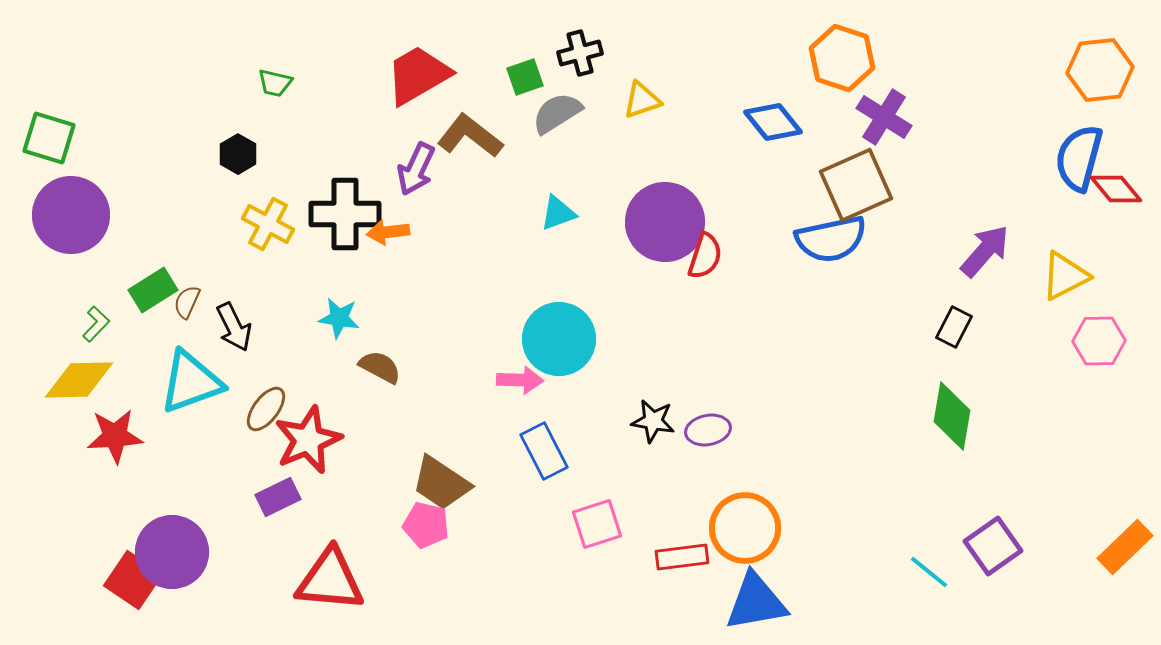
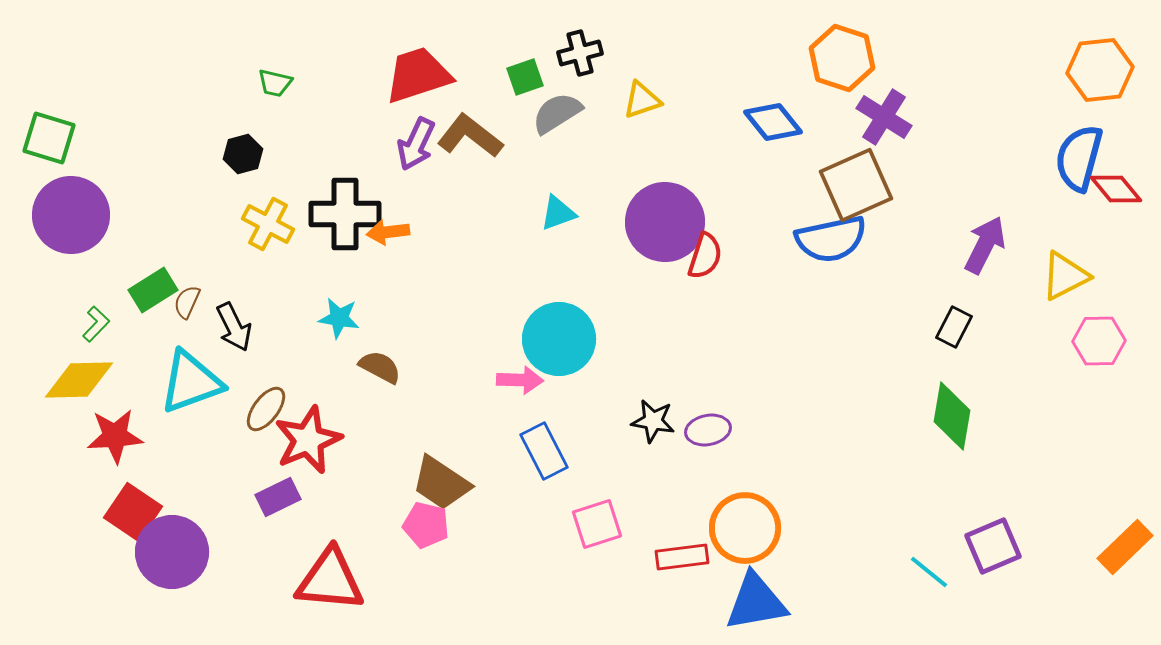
red trapezoid at (418, 75): rotated 12 degrees clockwise
black hexagon at (238, 154): moved 5 px right; rotated 15 degrees clockwise
purple arrow at (416, 169): moved 25 px up
purple arrow at (985, 251): moved 6 px up; rotated 14 degrees counterclockwise
purple square at (993, 546): rotated 12 degrees clockwise
red square at (133, 580): moved 68 px up
